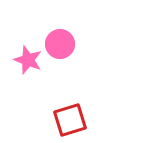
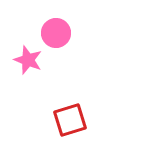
pink circle: moved 4 px left, 11 px up
